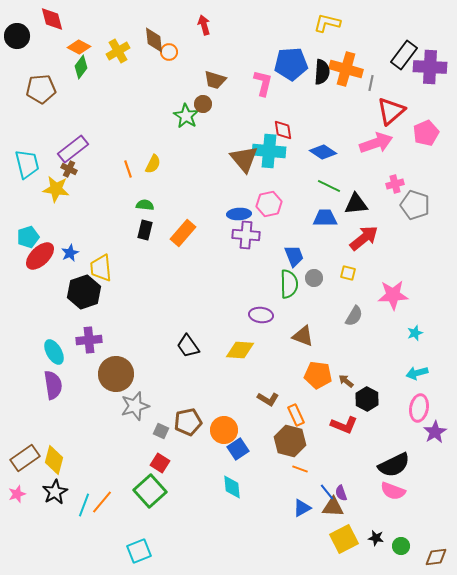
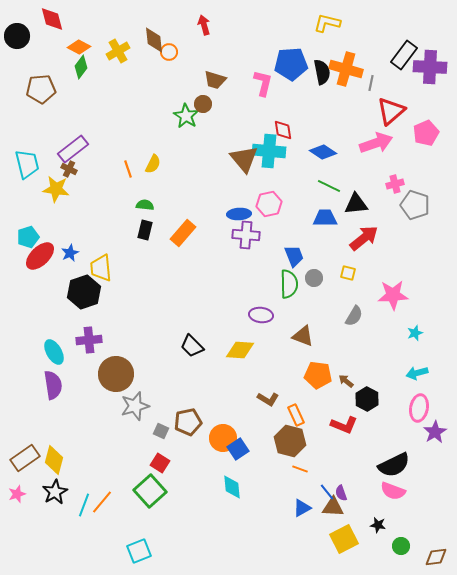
black semicircle at (322, 72): rotated 15 degrees counterclockwise
black trapezoid at (188, 346): moved 4 px right; rotated 10 degrees counterclockwise
orange circle at (224, 430): moved 1 px left, 8 px down
black star at (376, 538): moved 2 px right, 13 px up
